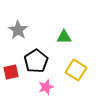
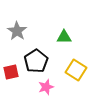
gray star: moved 1 px left, 1 px down
